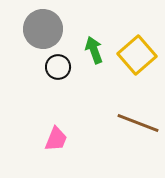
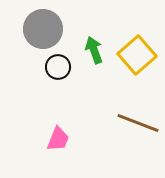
pink trapezoid: moved 2 px right
